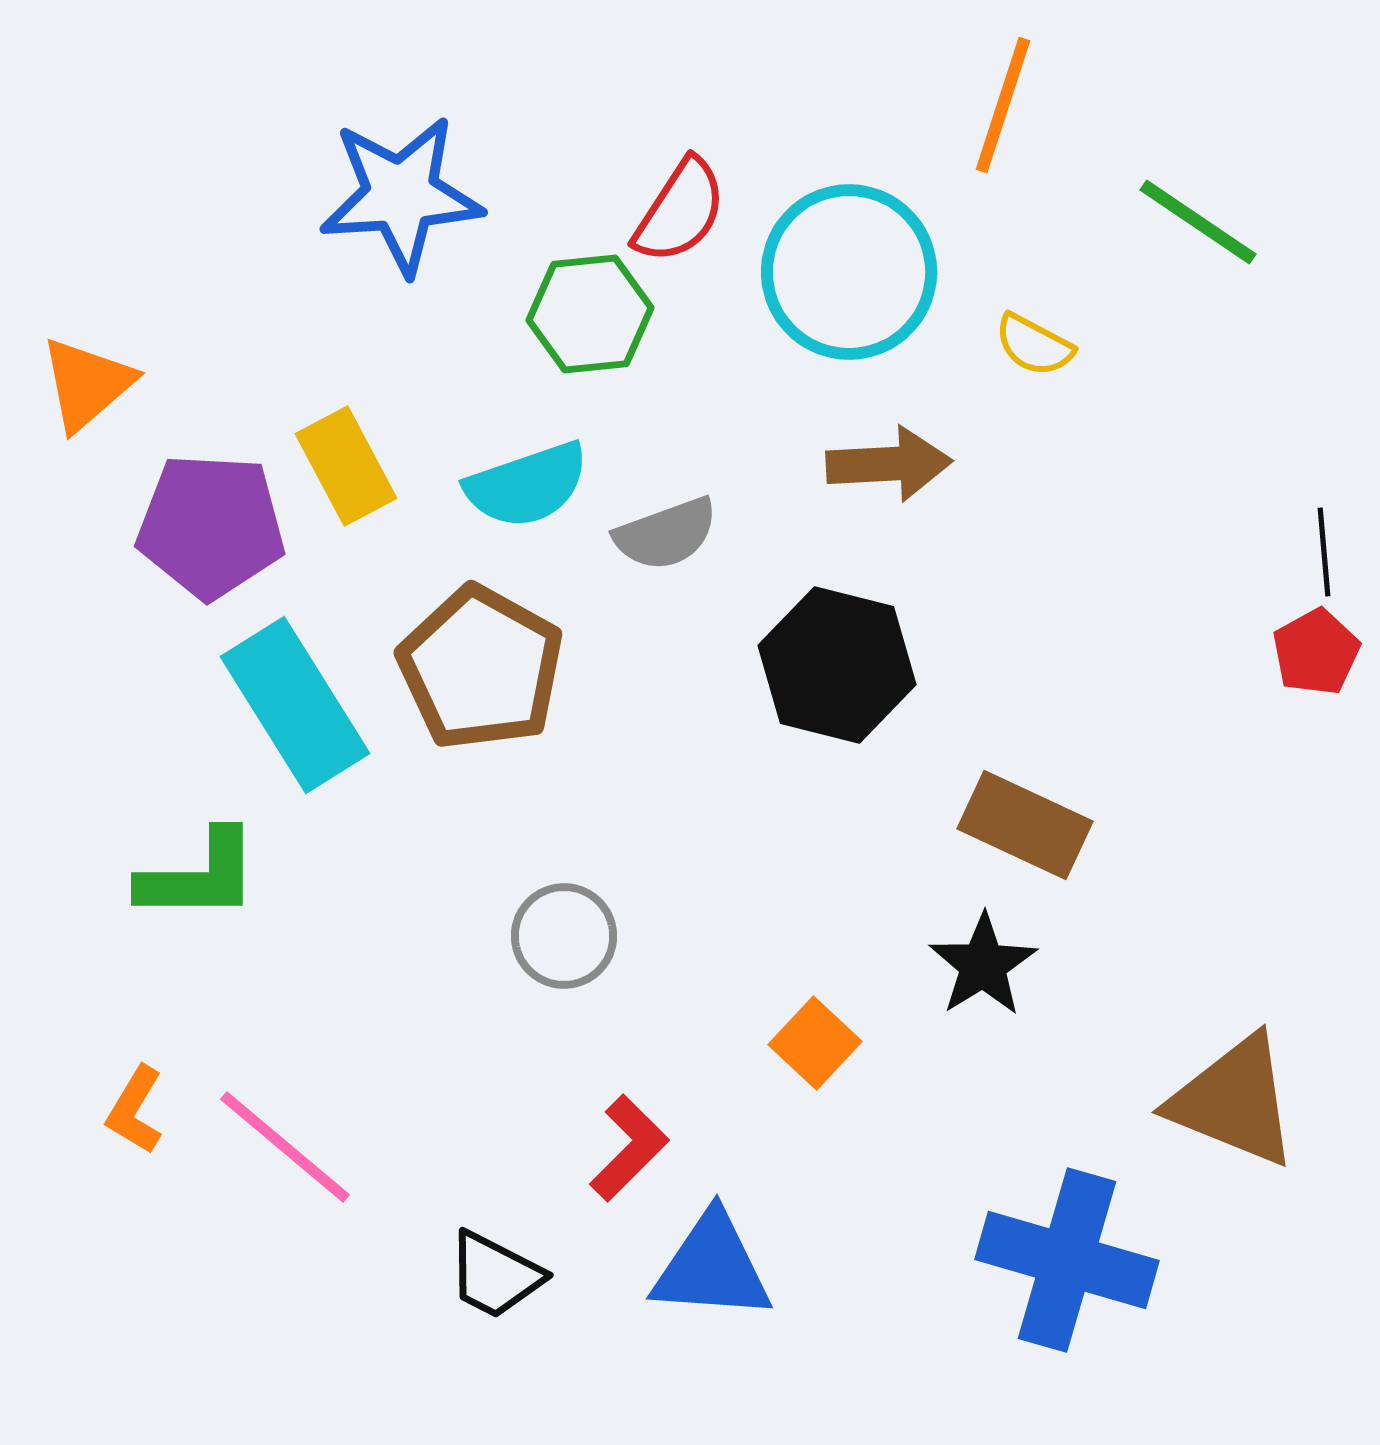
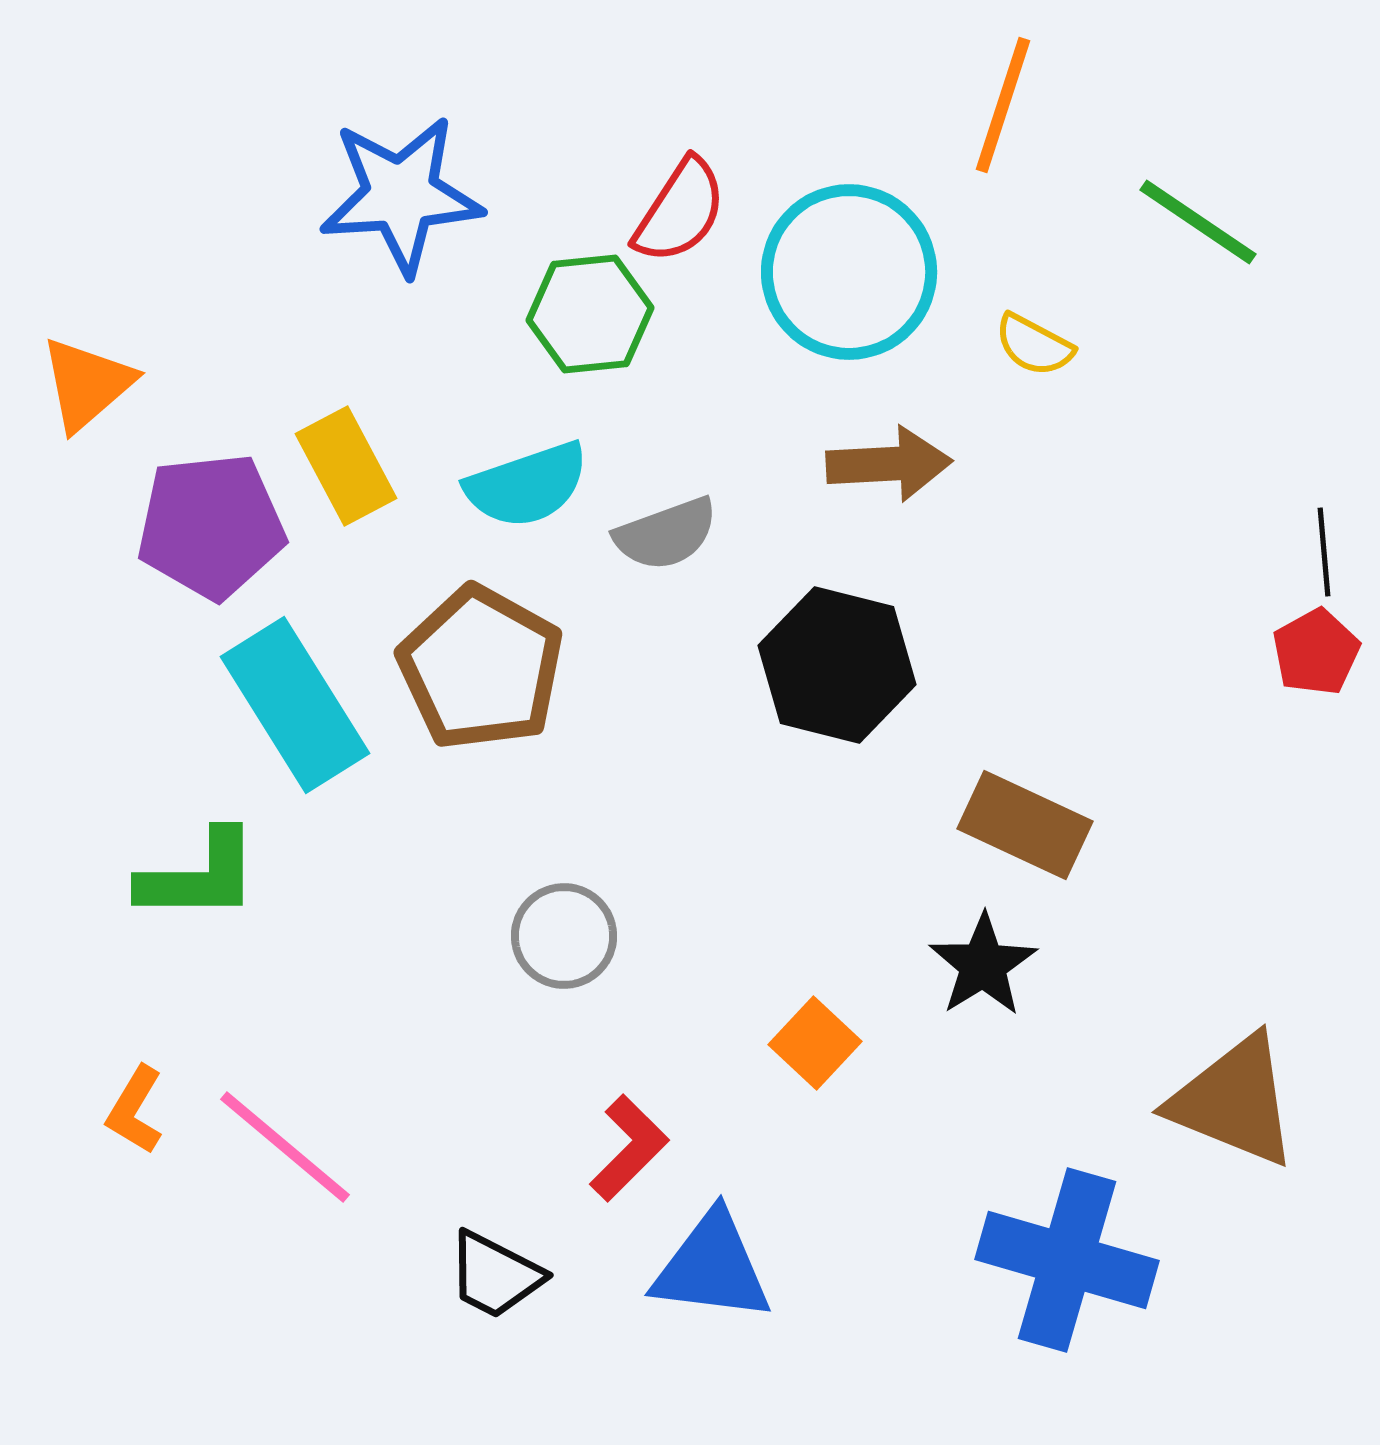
purple pentagon: rotated 9 degrees counterclockwise
blue triangle: rotated 3 degrees clockwise
